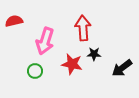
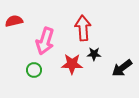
red star: rotated 10 degrees counterclockwise
green circle: moved 1 px left, 1 px up
